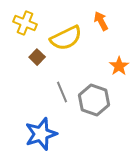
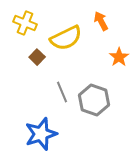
orange star: moved 9 px up
